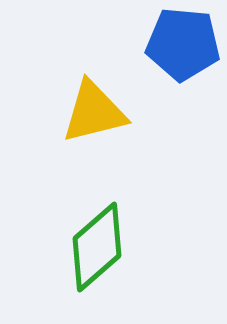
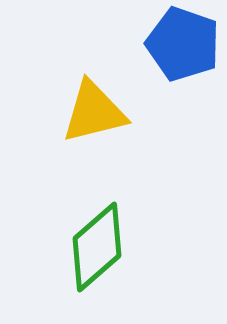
blue pentagon: rotated 14 degrees clockwise
